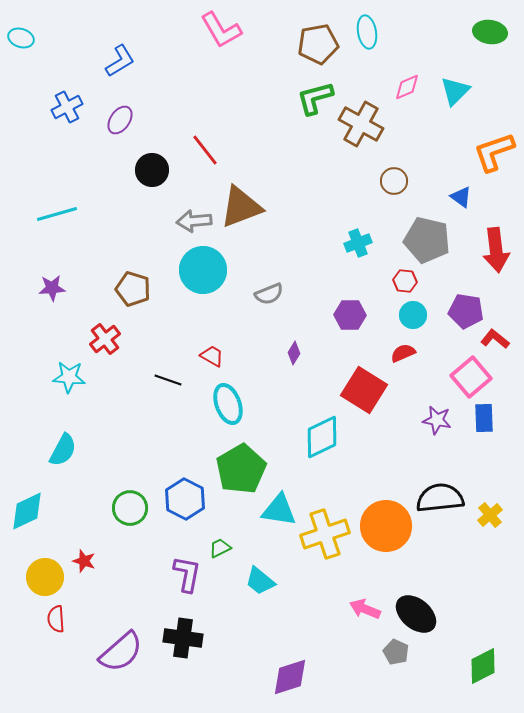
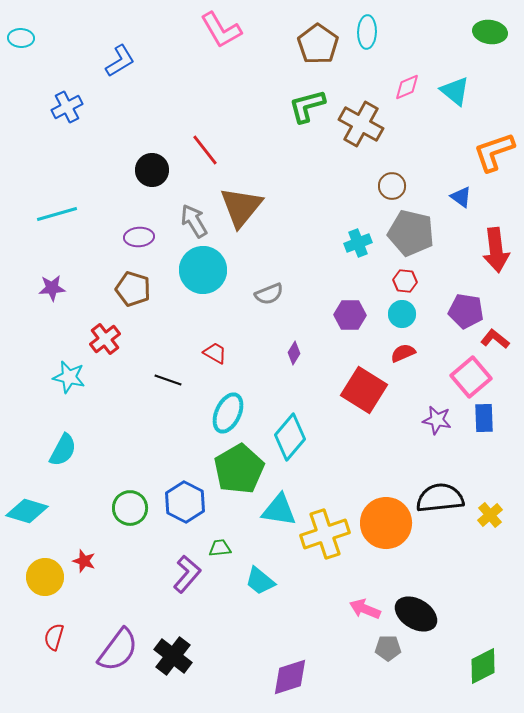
cyan ellipse at (367, 32): rotated 12 degrees clockwise
cyan ellipse at (21, 38): rotated 15 degrees counterclockwise
brown pentagon at (318, 44): rotated 27 degrees counterclockwise
cyan triangle at (455, 91): rotated 36 degrees counterclockwise
green L-shape at (315, 98): moved 8 px left, 8 px down
purple ellipse at (120, 120): moved 19 px right, 117 px down; rotated 52 degrees clockwise
brown circle at (394, 181): moved 2 px left, 5 px down
brown triangle at (241, 207): rotated 30 degrees counterclockwise
gray arrow at (194, 221): rotated 64 degrees clockwise
gray pentagon at (427, 240): moved 16 px left, 7 px up
cyan circle at (413, 315): moved 11 px left, 1 px up
red trapezoid at (212, 356): moved 3 px right, 3 px up
cyan star at (69, 377): rotated 8 degrees clockwise
cyan ellipse at (228, 404): moved 9 px down; rotated 45 degrees clockwise
cyan diamond at (322, 437): moved 32 px left; rotated 24 degrees counterclockwise
green pentagon at (241, 469): moved 2 px left
blue hexagon at (185, 499): moved 3 px down
cyan diamond at (27, 511): rotated 42 degrees clockwise
orange circle at (386, 526): moved 3 px up
green trapezoid at (220, 548): rotated 20 degrees clockwise
purple L-shape at (187, 574): rotated 30 degrees clockwise
black ellipse at (416, 614): rotated 9 degrees counterclockwise
red semicircle at (56, 619): moved 2 px left, 18 px down; rotated 20 degrees clockwise
black cross at (183, 638): moved 10 px left, 18 px down; rotated 30 degrees clockwise
purple semicircle at (121, 652): moved 3 px left, 2 px up; rotated 12 degrees counterclockwise
gray pentagon at (396, 652): moved 8 px left, 4 px up; rotated 25 degrees counterclockwise
